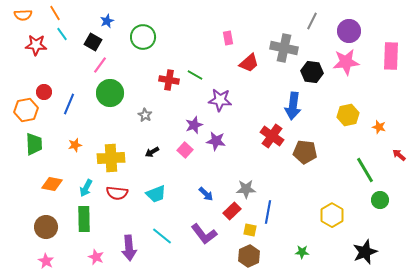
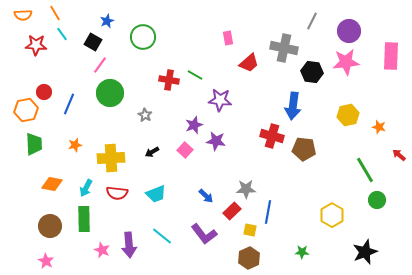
red cross at (272, 136): rotated 20 degrees counterclockwise
brown pentagon at (305, 152): moved 1 px left, 3 px up
blue arrow at (206, 194): moved 2 px down
green circle at (380, 200): moved 3 px left
brown circle at (46, 227): moved 4 px right, 1 px up
purple arrow at (129, 248): moved 3 px up
brown hexagon at (249, 256): moved 2 px down
pink star at (96, 257): moved 6 px right, 7 px up
